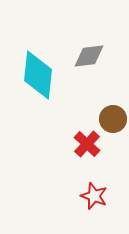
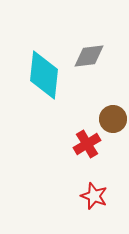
cyan diamond: moved 6 px right
red cross: rotated 16 degrees clockwise
